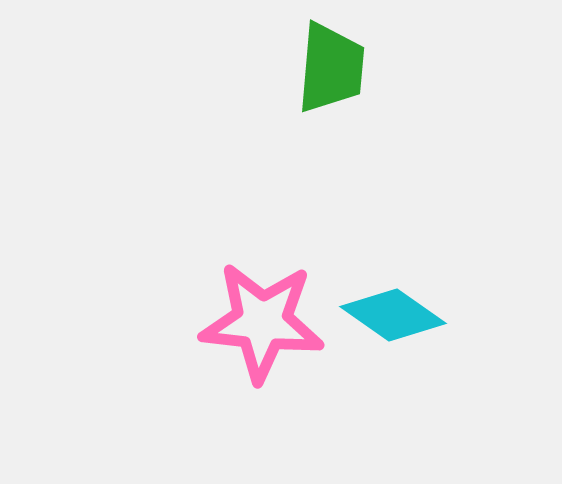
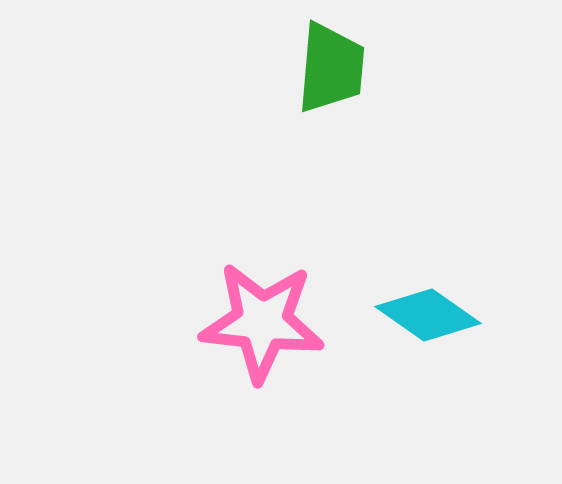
cyan diamond: moved 35 px right
